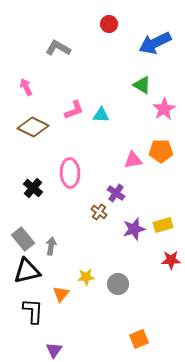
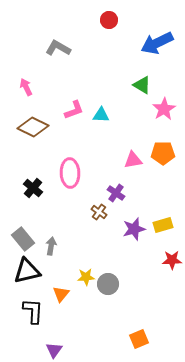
red circle: moved 4 px up
blue arrow: moved 2 px right
orange pentagon: moved 2 px right, 2 px down
red star: moved 1 px right
gray circle: moved 10 px left
